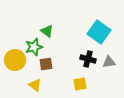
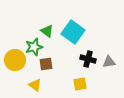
cyan square: moved 26 px left
